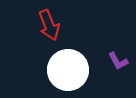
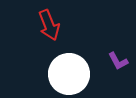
white circle: moved 1 px right, 4 px down
